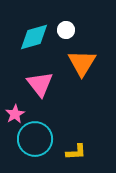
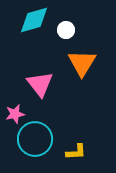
cyan diamond: moved 17 px up
pink star: rotated 18 degrees clockwise
